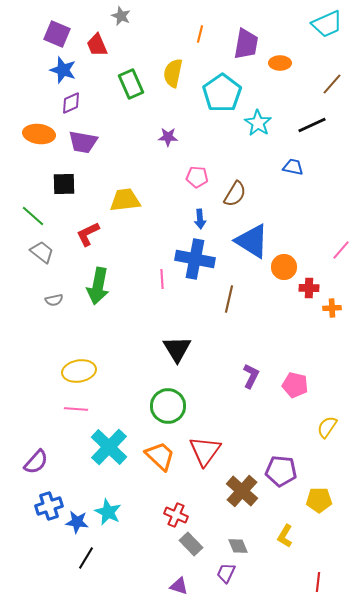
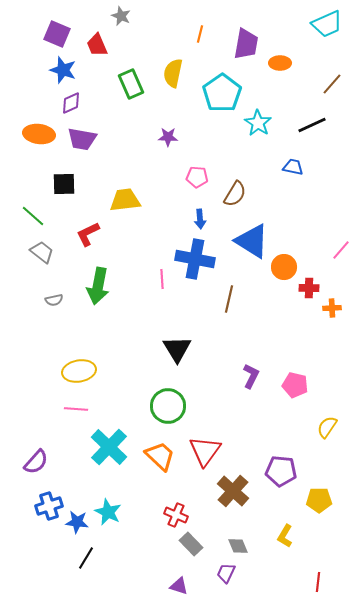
purple trapezoid at (83, 142): moved 1 px left, 3 px up
brown cross at (242, 491): moved 9 px left
